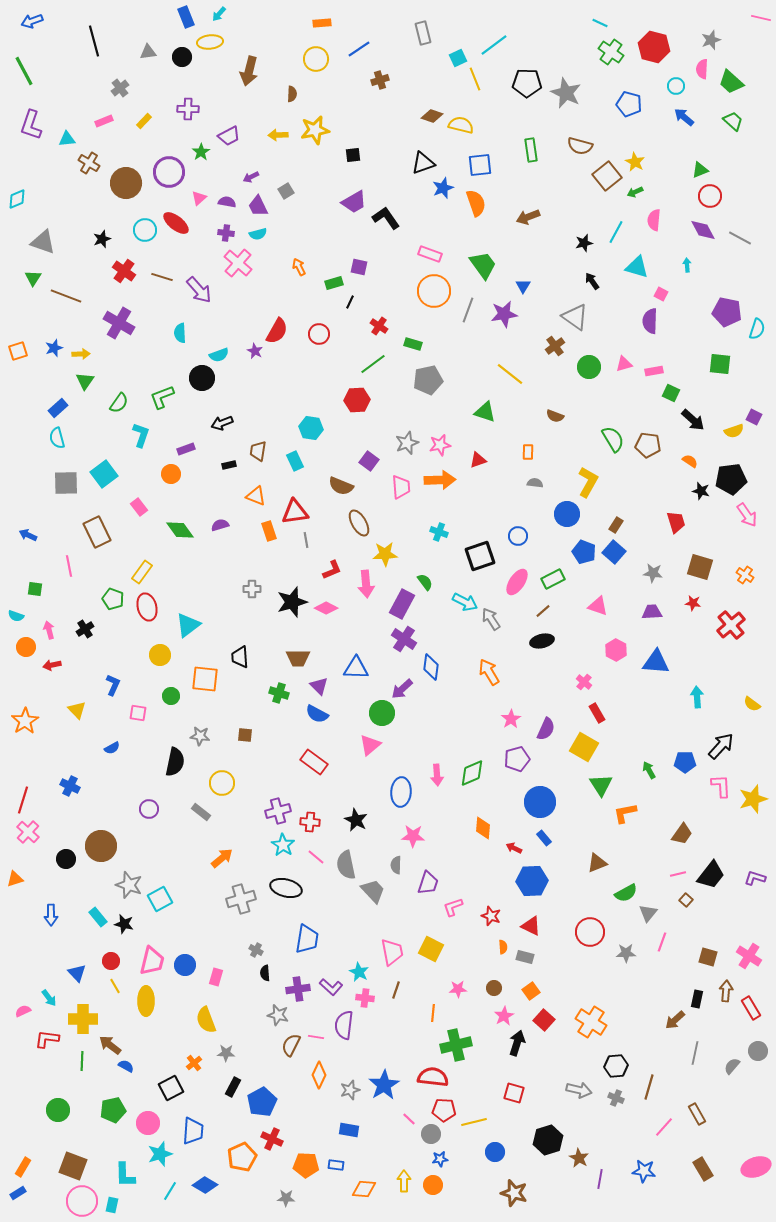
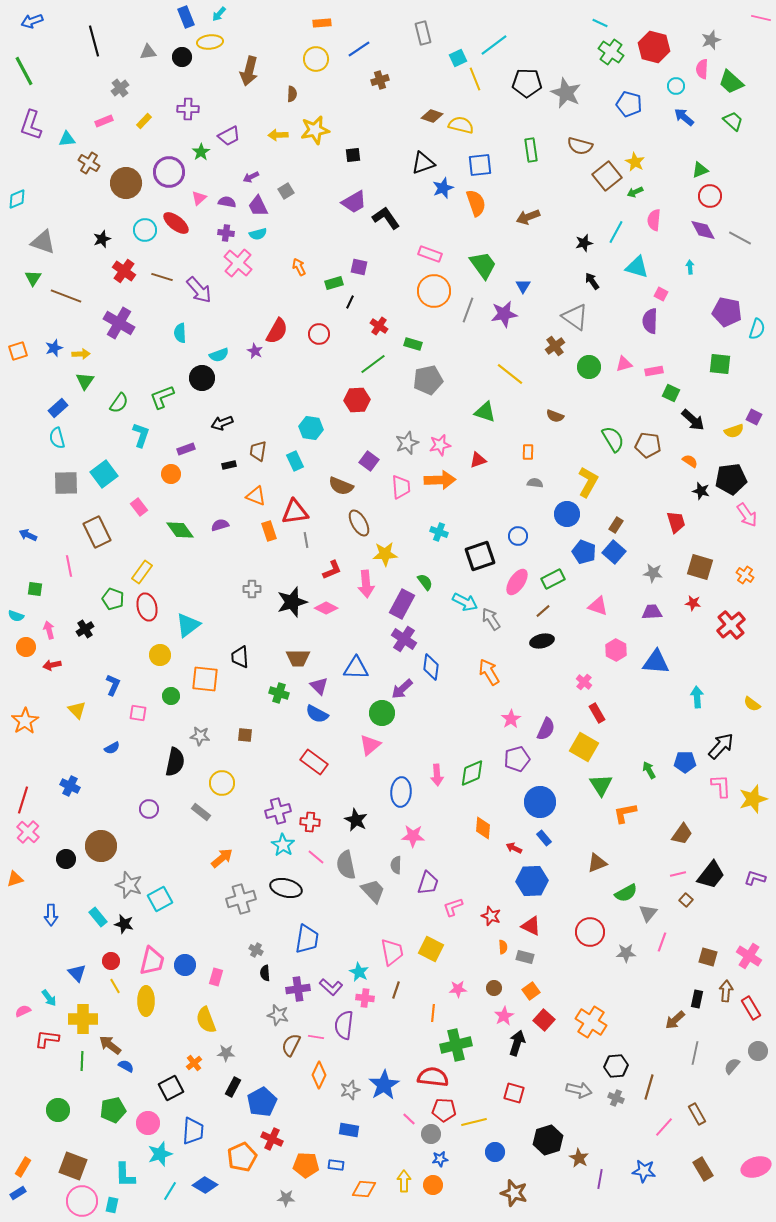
cyan arrow at (687, 265): moved 3 px right, 2 px down
